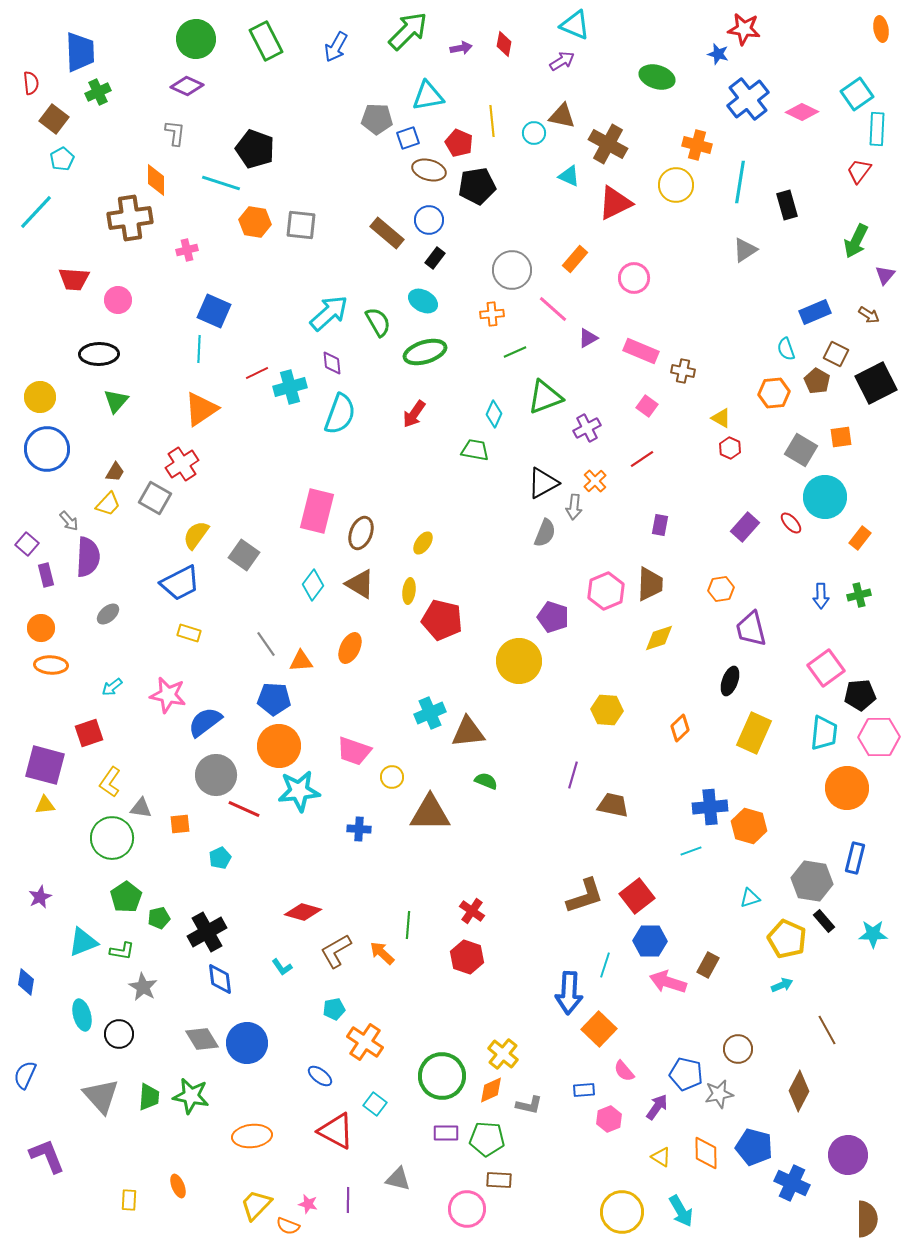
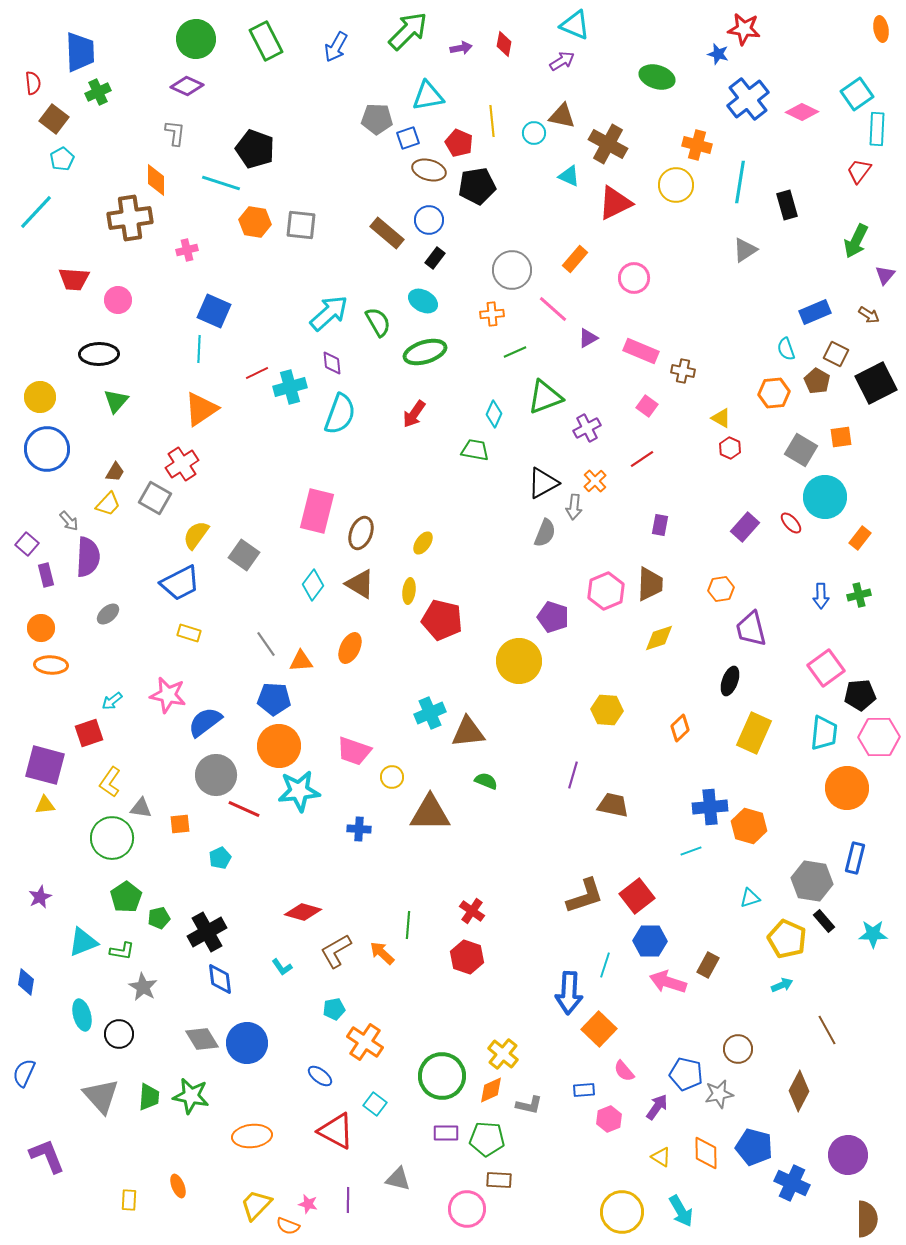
red semicircle at (31, 83): moved 2 px right
cyan arrow at (112, 687): moved 14 px down
blue semicircle at (25, 1075): moved 1 px left, 2 px up
